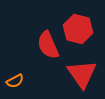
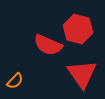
red semicircle: rotated 44 degrees counterclockwise
orange semicircle: rotated 18 degrees counterclockwise
